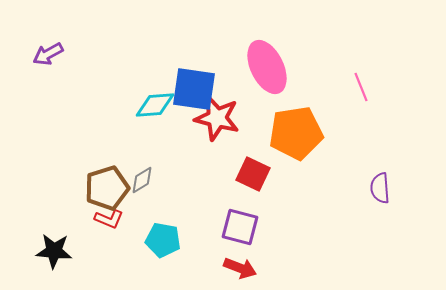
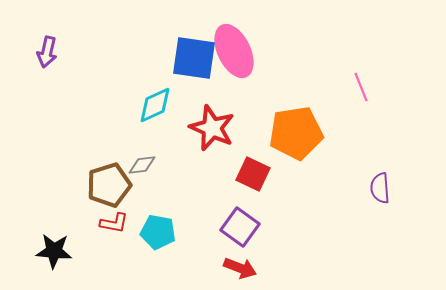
purple arrow: moved 1 px left, 2 px up; rotated 48 degrees counterclockwise
pink ellipse: moved 33 px left, 16 px up
blue square: moved 31 px up
cyan diamond: rotated 21 degrees counterclockwise
red star: moved 5 px left, 10 px down; rotated 9 degrees clockwise
gray diamond: moved 15 px up; rotated 24 degrees clockwise
brown pentagon: moved 2 px right, 3 px up
red L-shape: moved 5 px right, 4 px down; rotated 12 degrees counterclockwise
purple square: rotated 21 degrees clockwise
cyan pentagon: moved 5 px left, 8 px up
